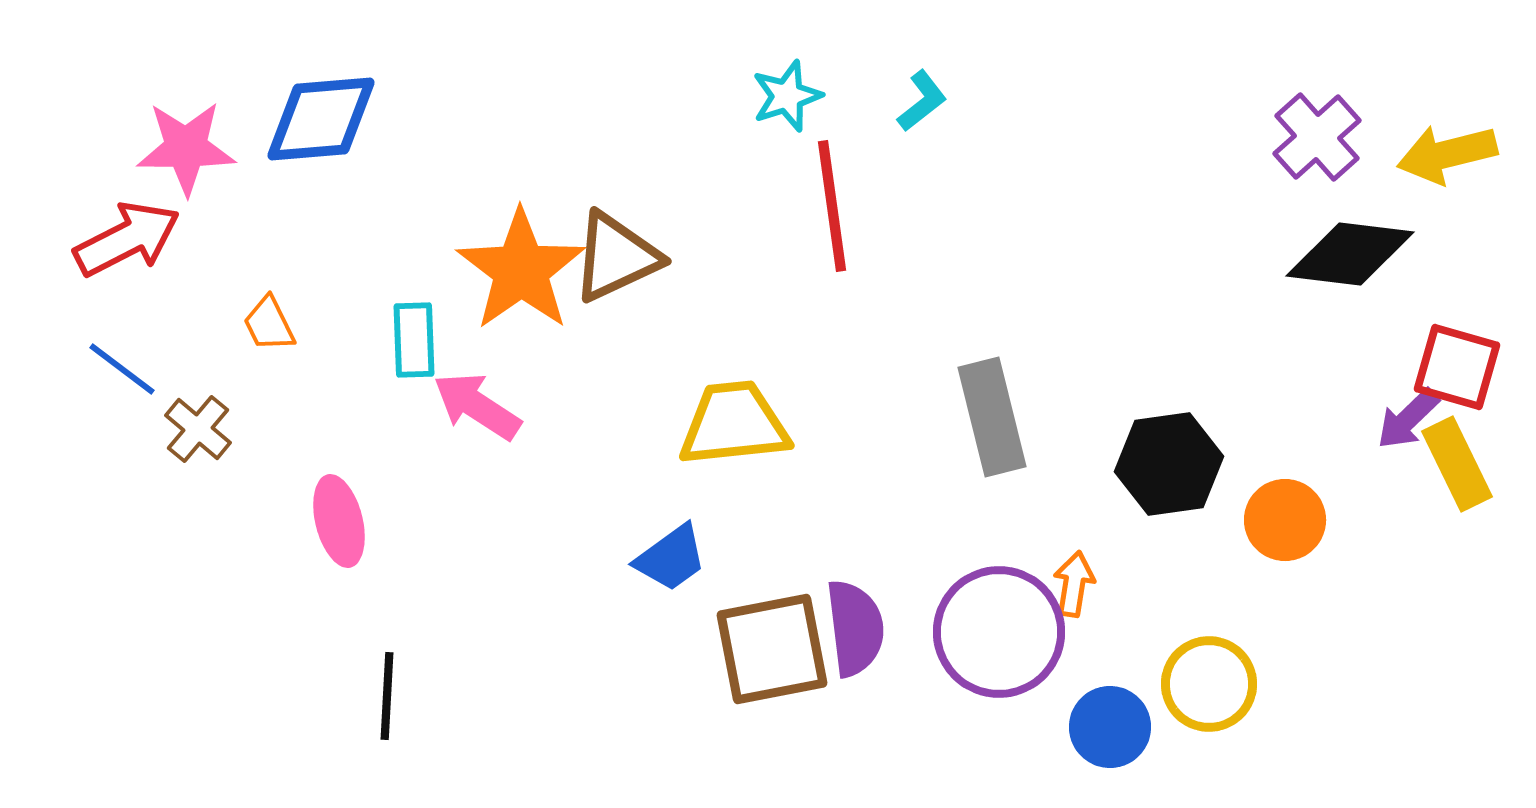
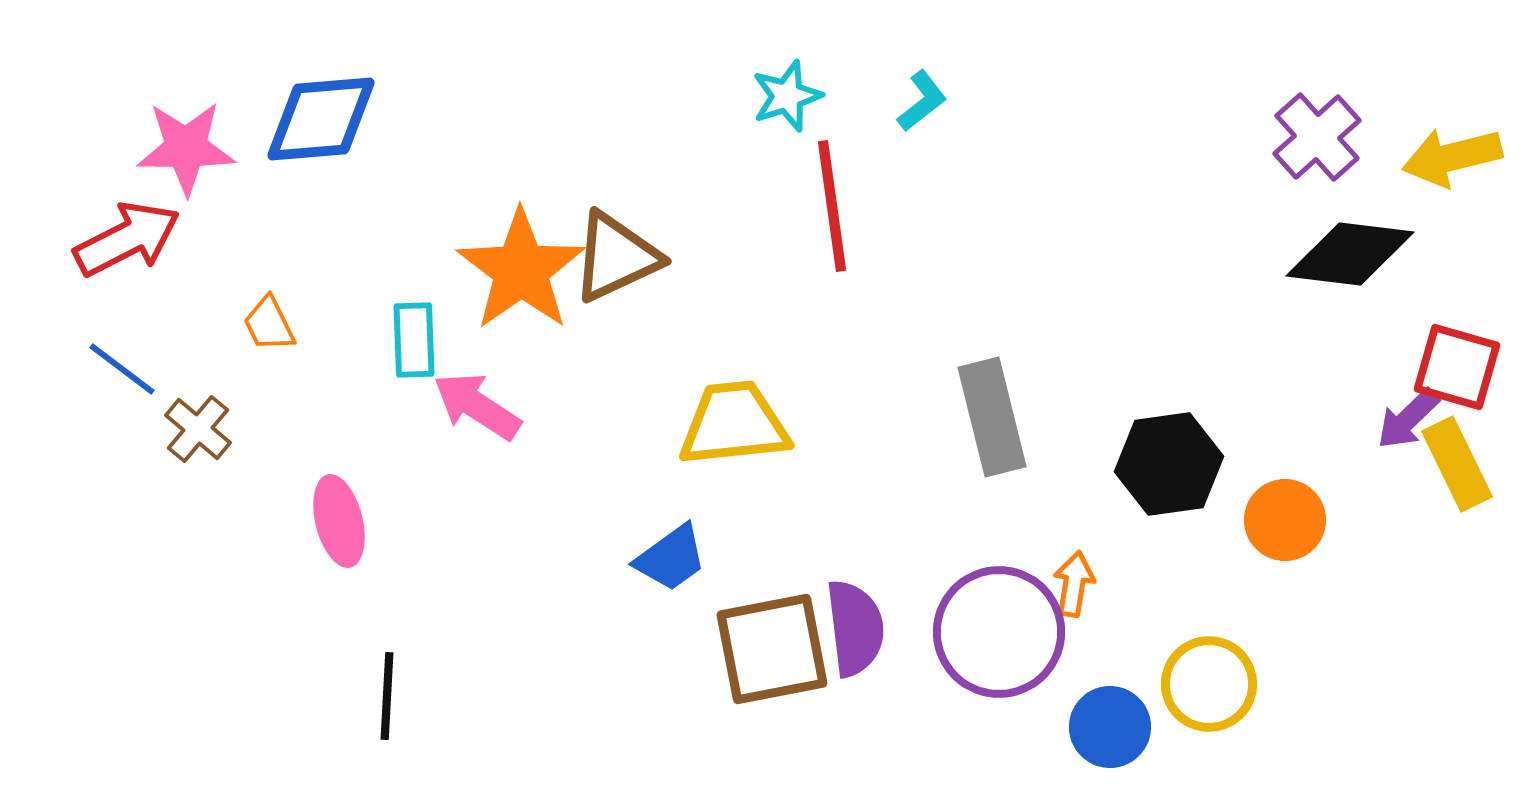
yellow arrow: moved 5 px right, 3 px down
